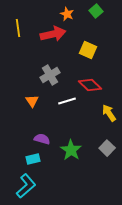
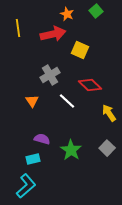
yellow square: moved 8 px left
white line: rotated 60 degrees clockwise
